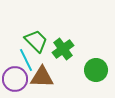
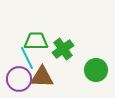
green trapezoid: rotated 45 degrees counterclockwise
cyan line: moved 1 px right, 2 px up
purple circle: moved 4 px right
